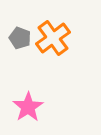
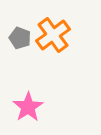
orange cross: moved 3 px up
